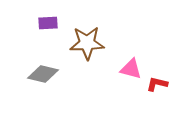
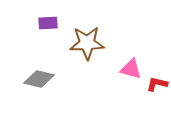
gray diamond: moved 4 px left, 5 px down
